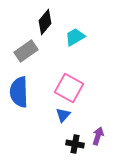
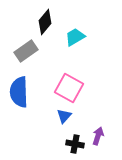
blue triangle: moved 1 px right, 1 px down
